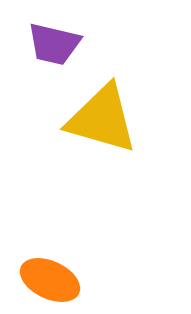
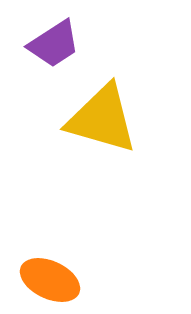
purple trapezoid: rotated 46 degrees counterclockwise
